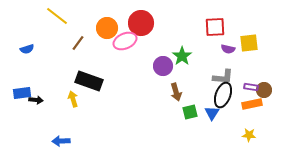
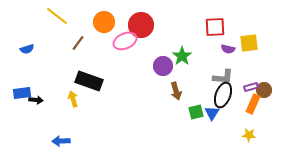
red circle: moved 2 px down
orange circle: moved 3 px left, 6 px up
purple rectangle: rotated 24 degrees counterclockwise
brown arrow: moved 1 px up
orange rectangle: moved 1 px right; rotated 54 degrees counterclockwise
green square: moved 6 px right
